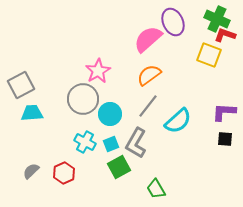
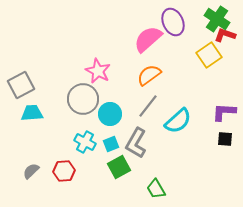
green cross: rotated 10 degrees clockwise
yellow square: rotated 35 degrees clockwise
pink star: rotated 15 degrees counterclockwise
red hexagon: moved 2 px up; rotated 20 degrees clockwise
